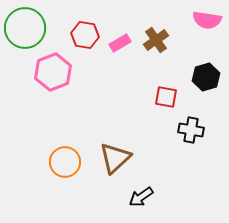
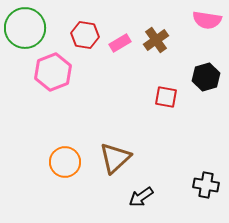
black cross: moved 15 px right, 55 px down
